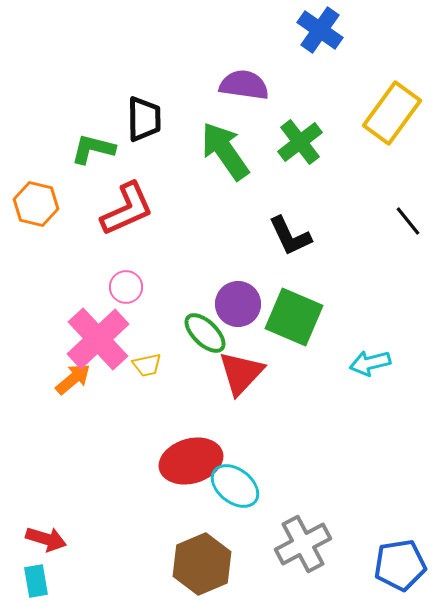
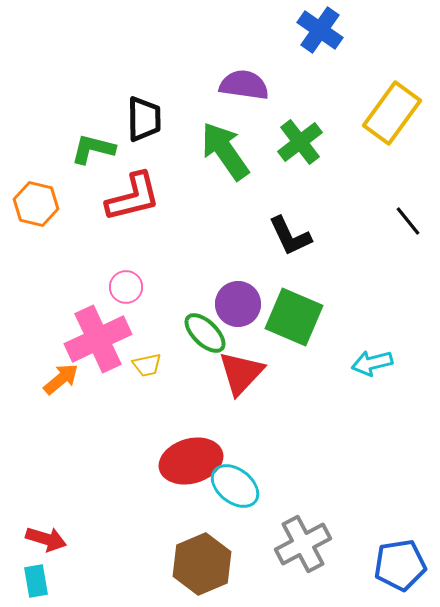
red L-shape: moved 6 px right, 12 px up; rotated 10 degrees clockwise
pink cross: rotated 18 degrees clockwise
cyan arrow: moved 2 px right
orange arrow: moved 12 px left
